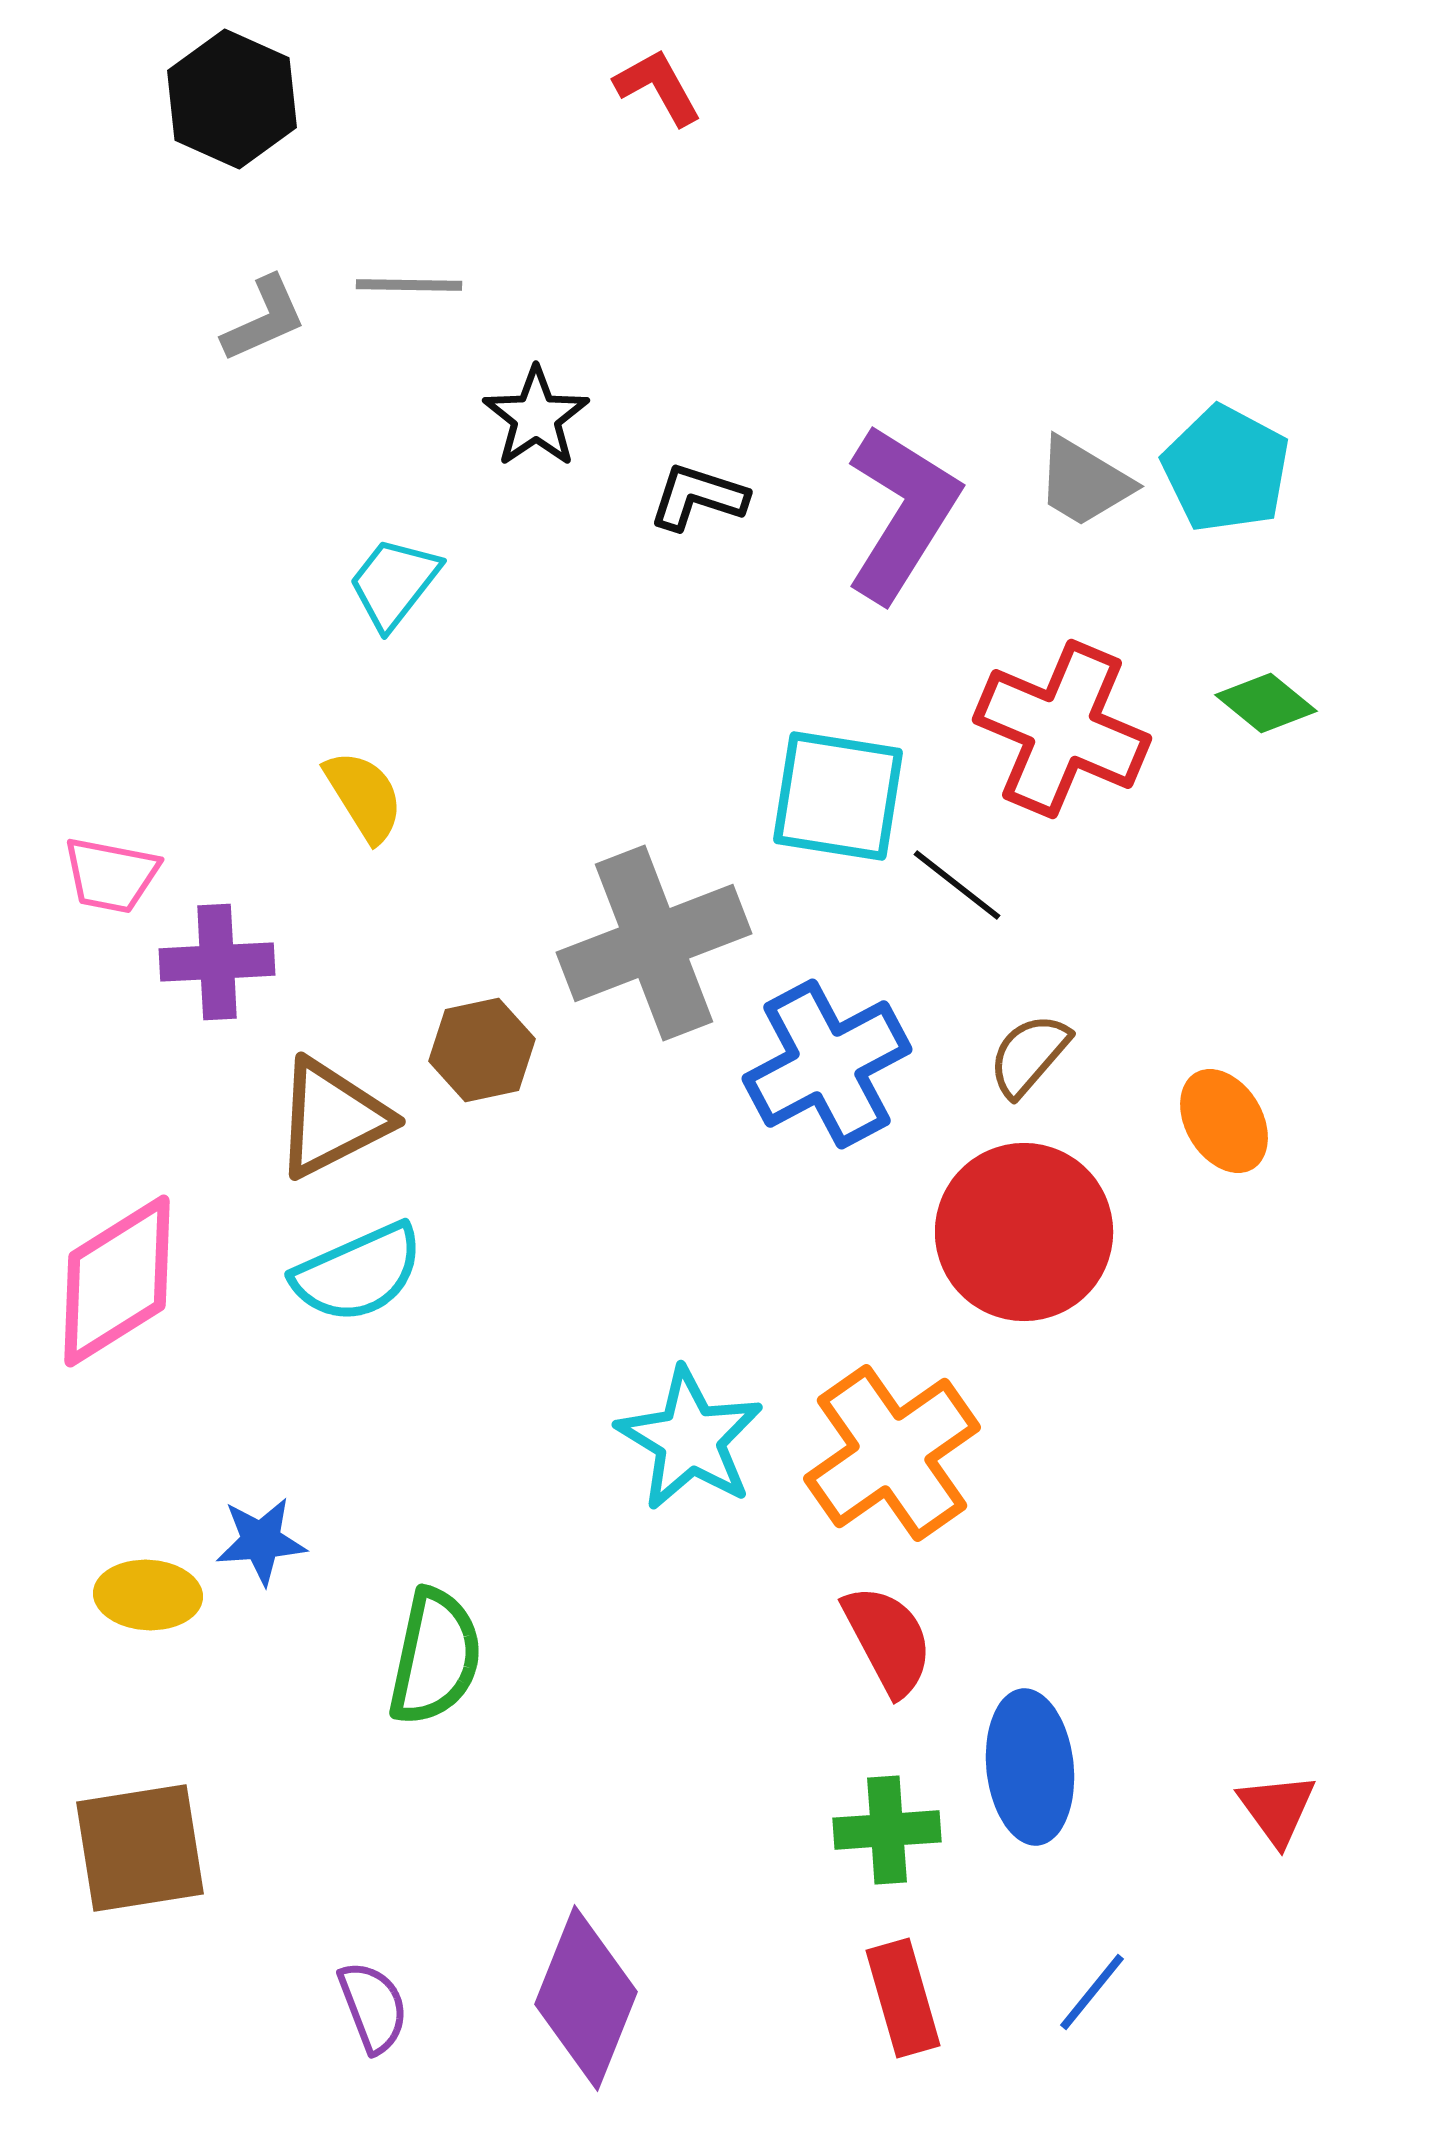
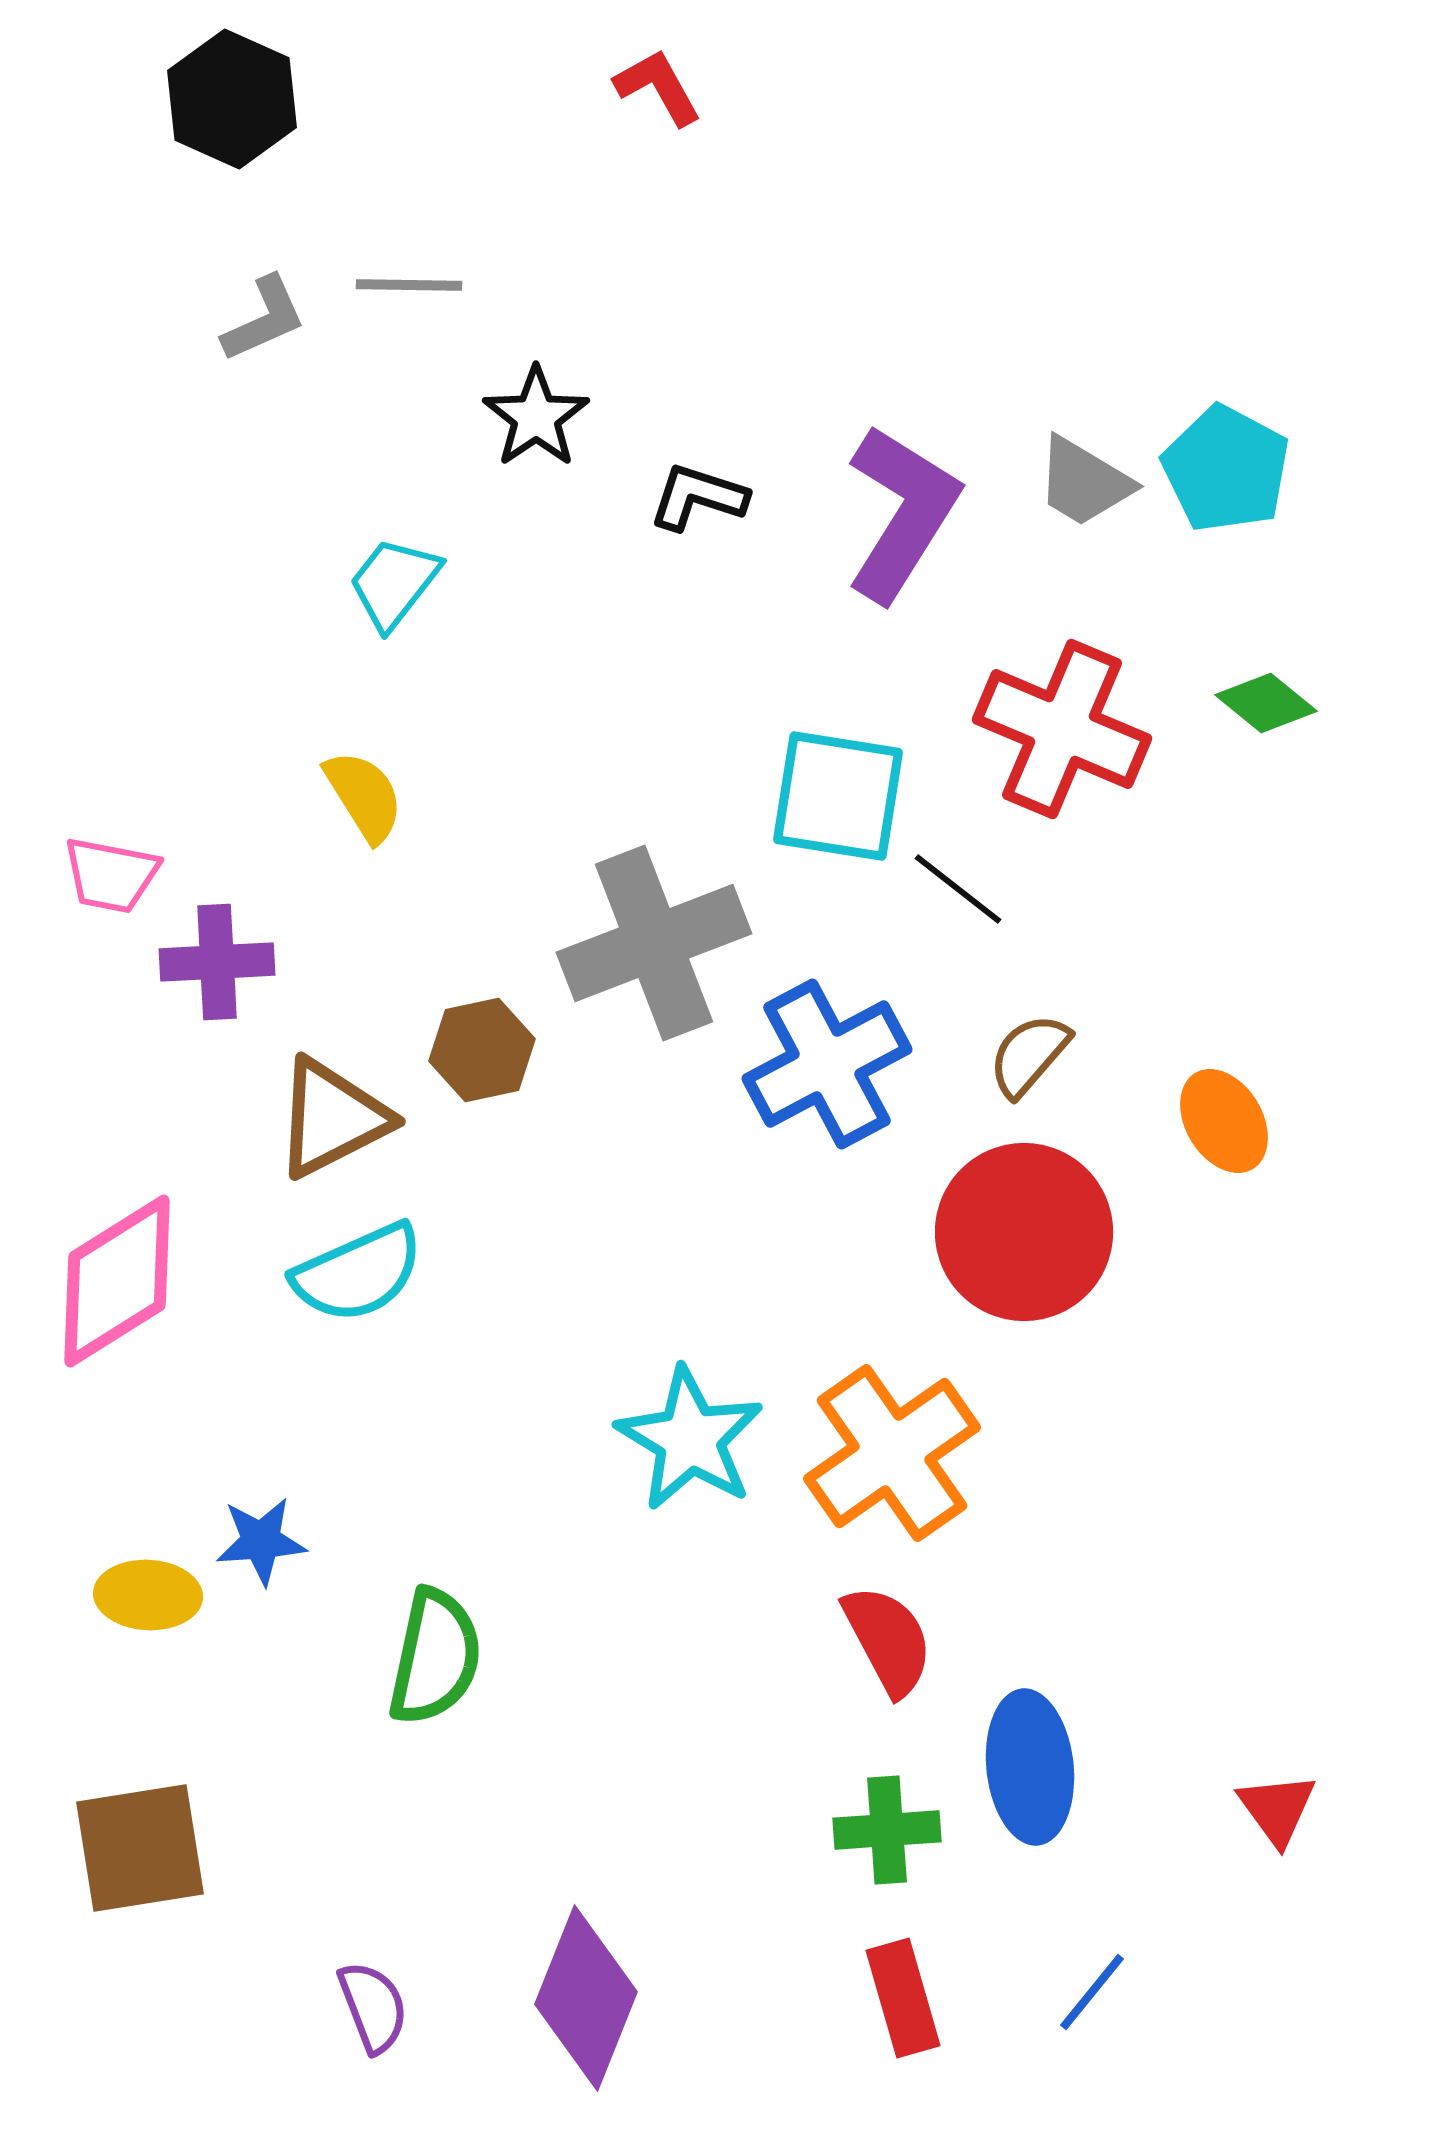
black line: moved 1 px right, 4 px down
